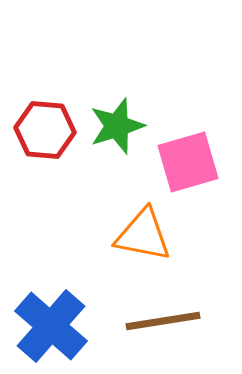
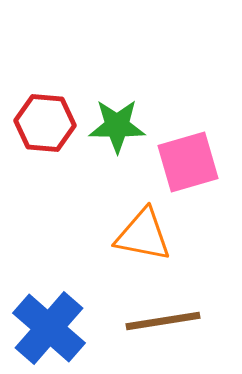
green star: rotated 18 degrees clockwise
red hexagon: moved 7 px up
blue cross: moved 2 px left, 2 px down
